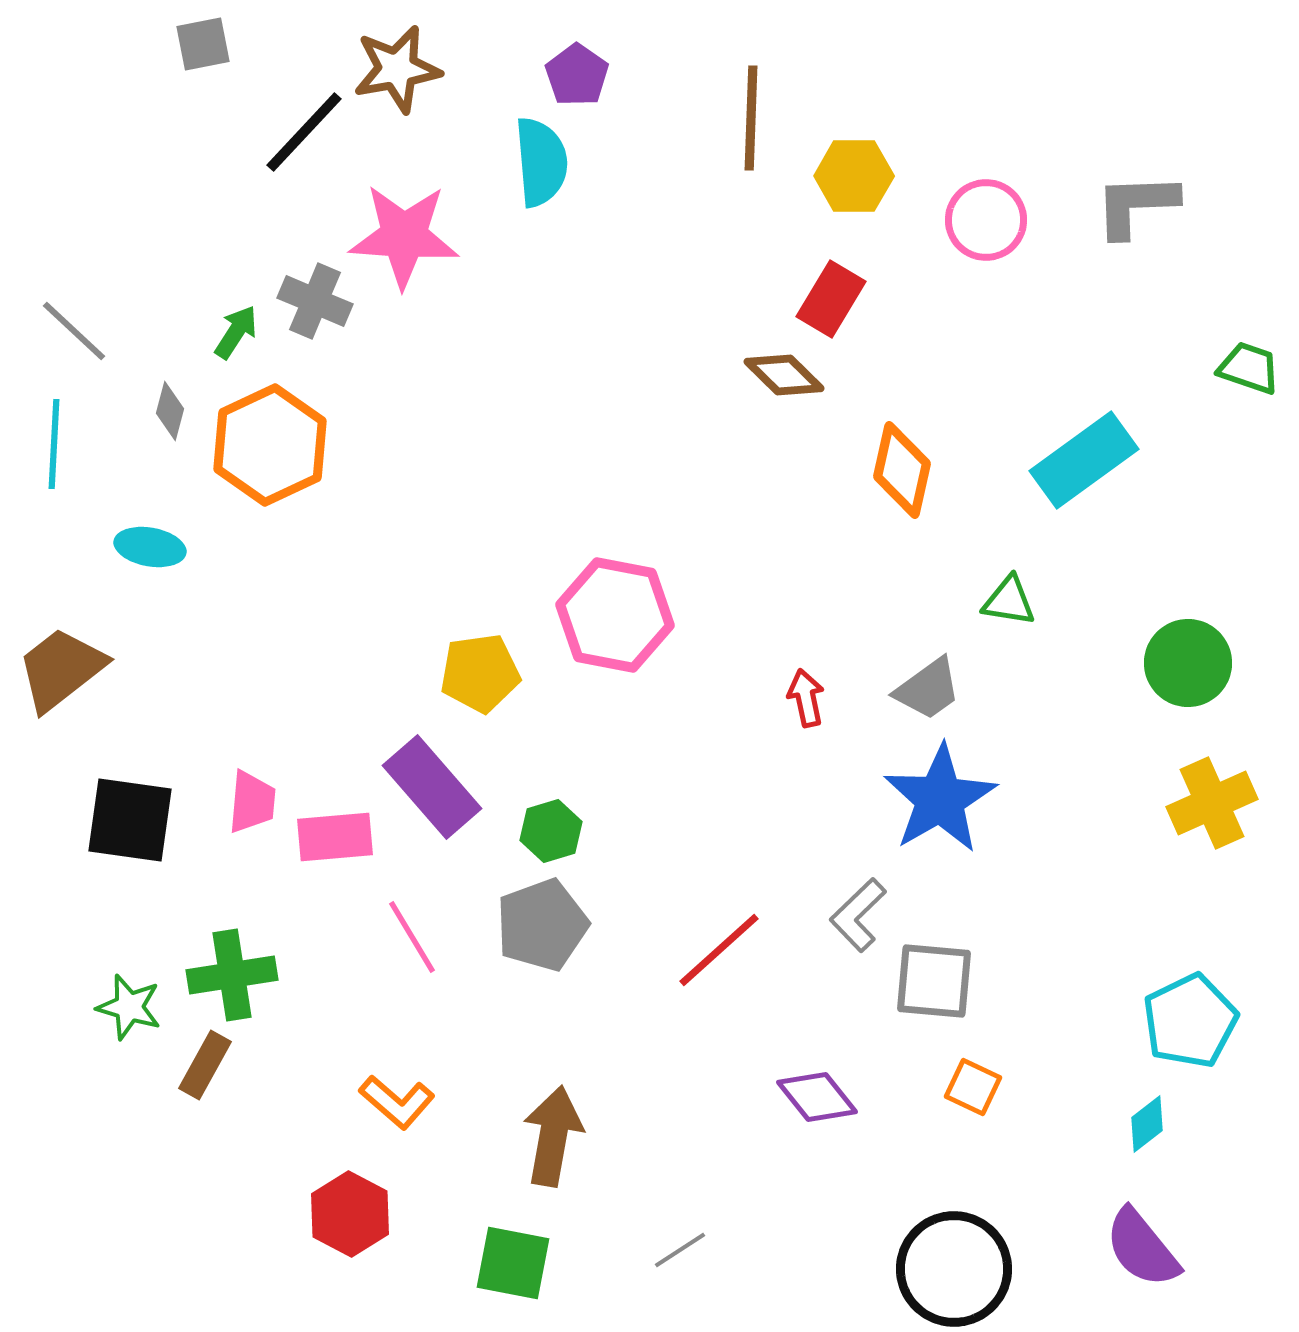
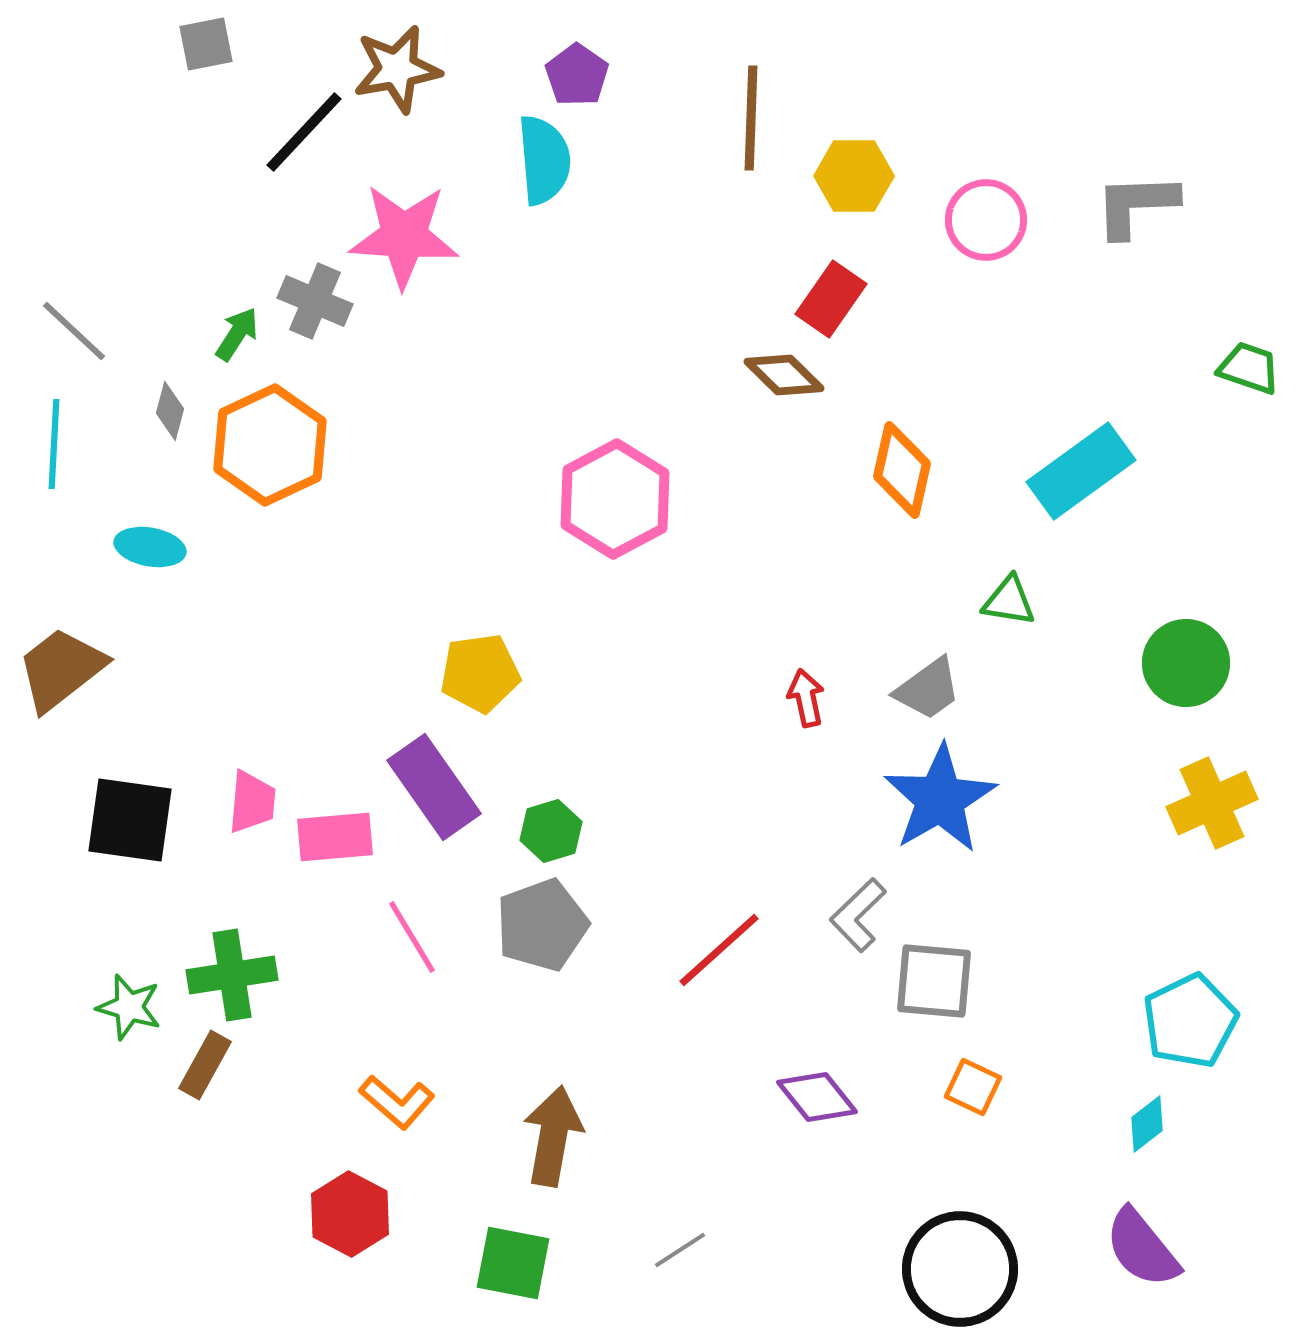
gray square at (203, 44): moved 3 px right
cyan semicircle at (541, 162): moved 3 px right, 2 px up
red rectangle at (831, 299): rotated 4 degrees clockwise
green arrow at (236, 332): moved 1 px right, 2 px down
cyan rectangle at (1084, 460): moved 3 px left, 11 px down
pink hexagon at (615, 615): moved 116 px up; rotated 21 degrees clockwise
green circle at (1188, 663): moved 2 px left
purple rectangle at (432, 787): moved 2 px right; rotated 6 degrees clockwise
black circle at (954, 1269): moved 6 px right
